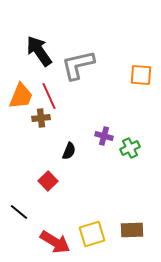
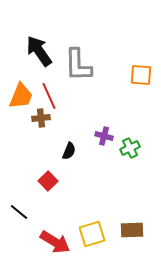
gray L-shape: rotated 78 degrees counterclockwise
